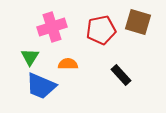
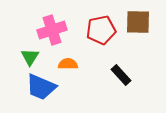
brown square: rotated 16 degrees counterclockwise
pink cross: moved 3 px down
blue trapezoid: moved 1 px down
